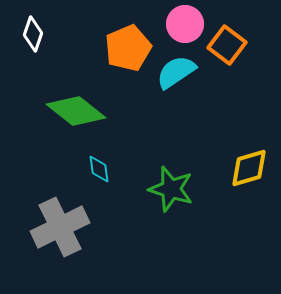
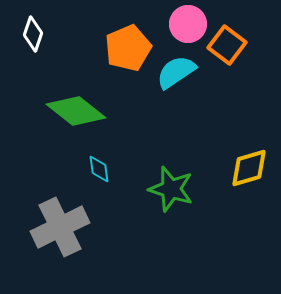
pink circle: moved 3 px right
